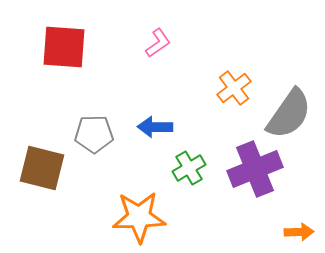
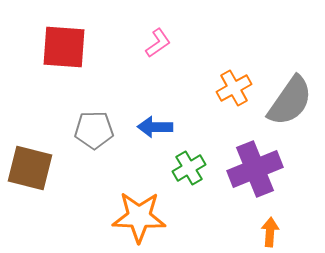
orange cross: rotated 8 degrees clockwise
gray semicircle: moved 1 px right, 13 px up
gray pentagon: moved 4 px up
brown square: moved 12 px left
orange star: rotated 4 degrees clockwise
orange arrow: moved 29 px left; rotated 84 degrees counterclockwise
